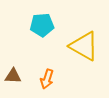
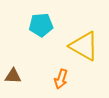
cyan pentagon: moved 1 px left
orange arrow: moved 14 px right
